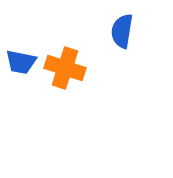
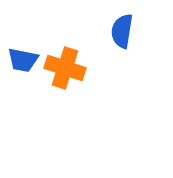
blue trapezoid: moved 2 px right, 2 px up
